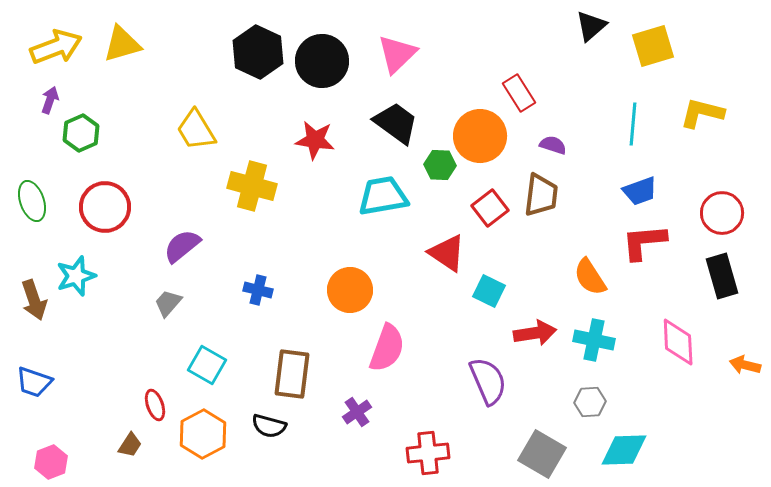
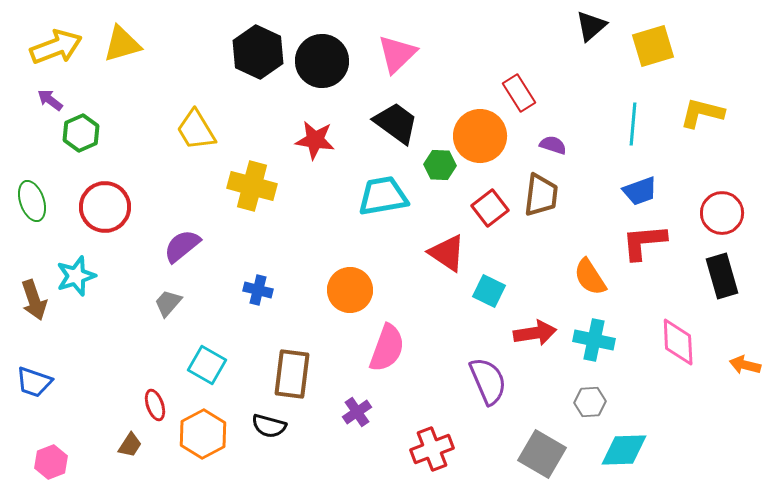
purple arrow at (50, 100): rotated 72 degrees counterclockwise
red cross at (428, 453): moved 4 px right, 4 px up; rotated 15 degrees counterclockwise
